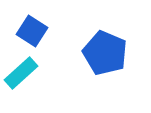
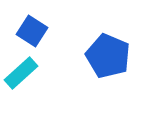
blue pentagon: moved 3 px right, 3 px down
